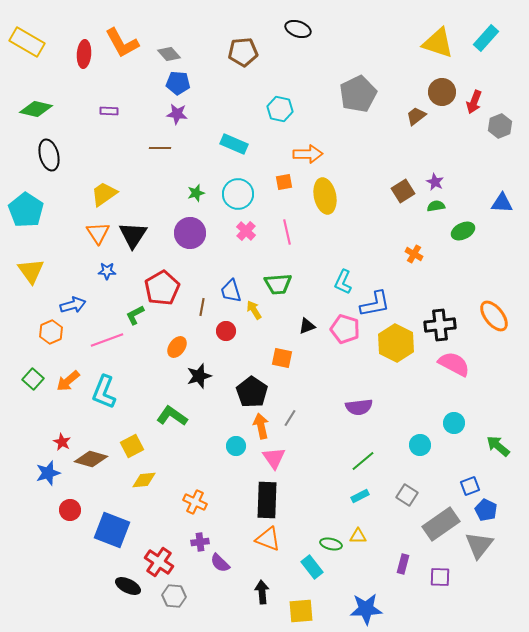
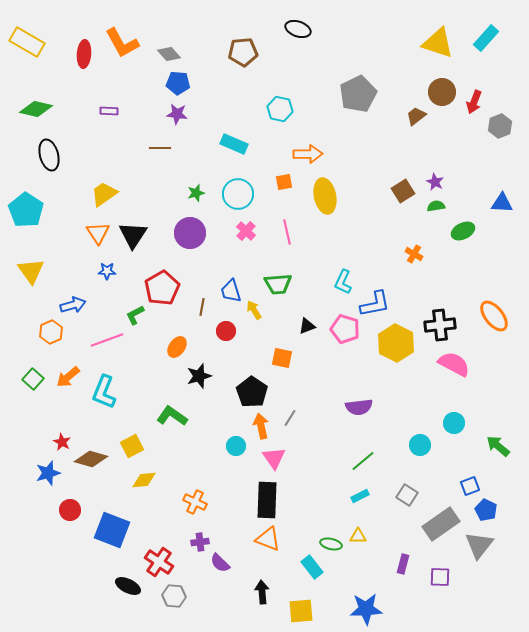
orange arrow at (68, 381): moved 4 px up
